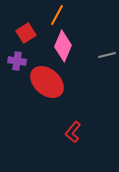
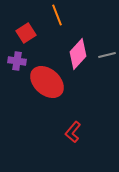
orange line: rotated 50 degrees counterclockwise
pink diamond: moved 15 px right, 8 px down; rotated 20 degrees clockwise
